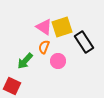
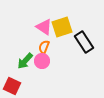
pink circle: moved 16 px left
